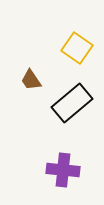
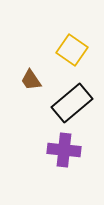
yellow square: moved 5 px left, 2 px down
purple cross: moved 1 px right, 20 px up
